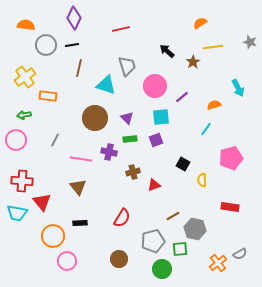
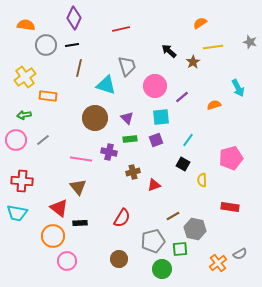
black arrow at (167, 51): moved 2 px right
cyan line at (206, 129): moved 18 px left, 11 px down
gray line at (55, 140): moved 12 px left; rotated 24 degrees clockwise
red triangle at (42, 202): moved 17 px right, 6 px down; rotated 12 degrees counterclockwise
